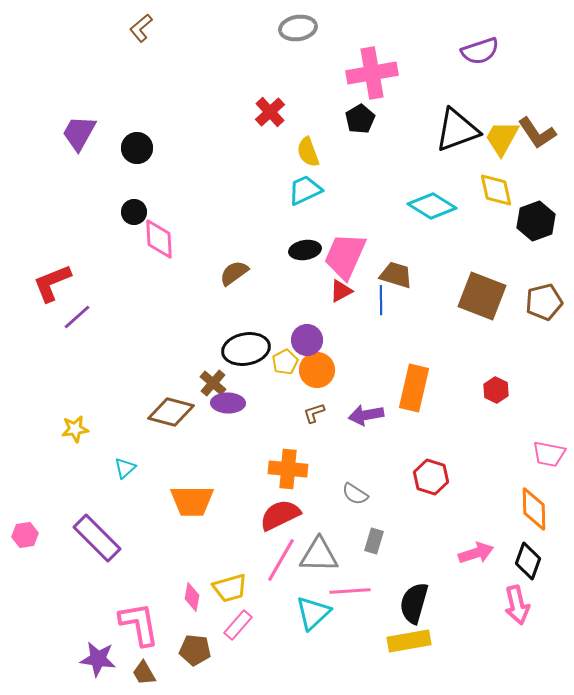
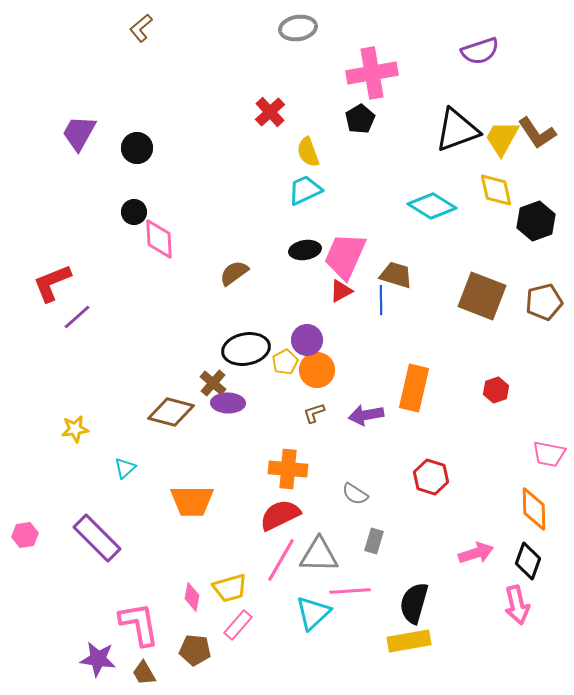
red hexagon at (496, 390): rotated 15 degrees clockwise
